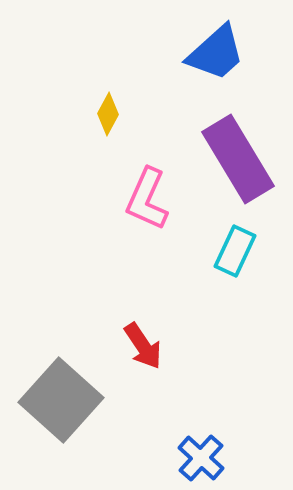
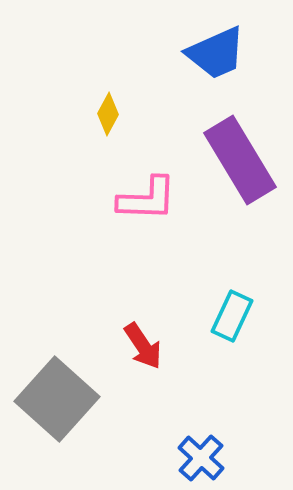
blue trapezoid: rotated 18 degrees clockwise
purple rectangle: moved 2 px right, 1 px down
pink L-shape: rotated 112 degrees counterclockwise
cyan rectangle: moved 3 px left, 65 px down
gray square: moved 4 px left, 1 px up
